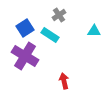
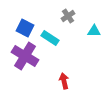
gray cross: moved 9 px right, 1 px down
blue square: rotated 30 degrees counterclockwise
cyan rectangle: moved 3 px down
